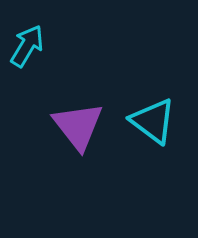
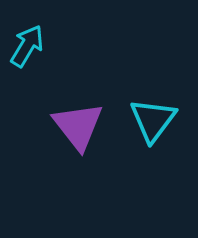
cyan triangle: moved 1 px up; rotated 30 degrees clockwise
